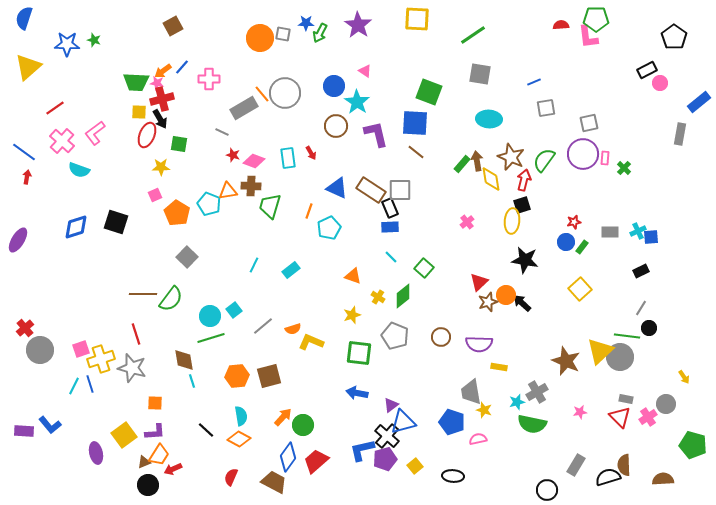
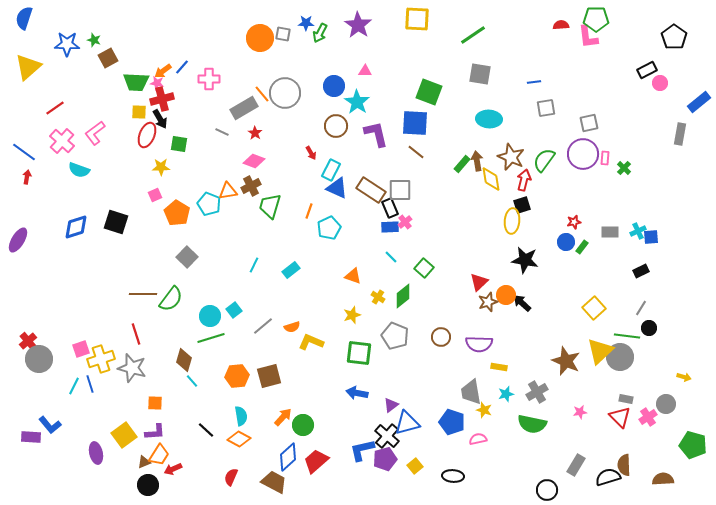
brown square at (173, 26): moved 65 px left, 32 px down
pink triangle at (365, 71): rotated 32 degrees counterclockwise
blue line at (534, 82): rotated 16 degrees clockwise
red star at (233, 155): moved 22 px right, 22 px up; rotated 16 degrees clockwise
cyan rectangle at (288, 158): moved 43 px right, 12 px down; rotated 35 degrees clockwise
brown cross at (251, 186): rotated 30 degrees counterclockwise
pink cross at (467, 222): moved 62 px left
yellow square at (580, 289): moved 14 px right, 19 px down
red cross at (25, 328): moved 3 px right, 13 px down
orange semicircle at (293, 329): moved 1 px left, 2 px up
gray circle at (40, 350): moved 1 px left, 9 px down
brown diamond at (184, 360): rotated 25 degrees clockwise
yellow arrow at (684, 377): rotated 40 degrees counterclockwise
cyan line at (192, 381): rotated 24 degrees counterclockwise
cyan star at (517, 402): moved 11 px left, 8 px up
blue triangle at (403, 422): moved 4 px right, 1 px down
purple rectangle at (24, 431): moved 7 px right, 6 px down
blue diamond at (288, 457): rotated 12 degrees clockwise
